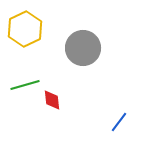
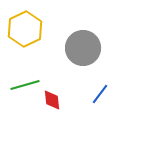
blue line: moved 19 px left, 28 px up
